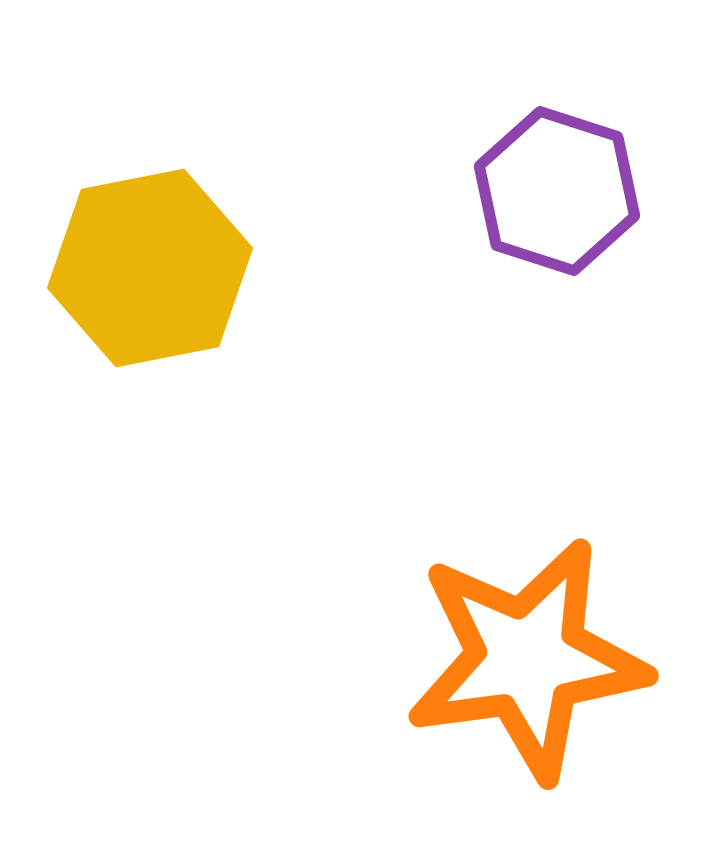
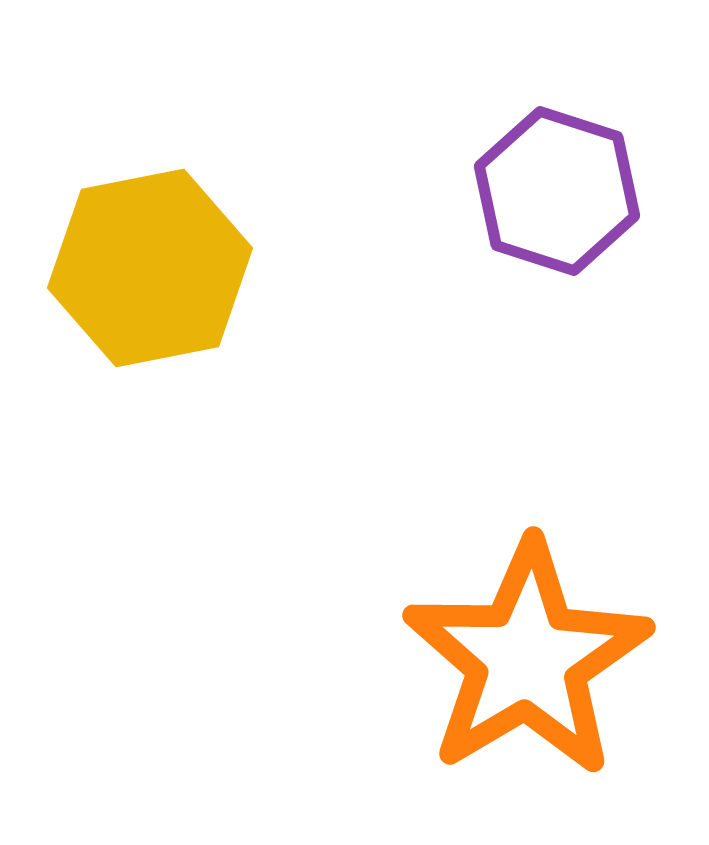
orange star: rotated 23 degrees counterclockwise
